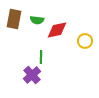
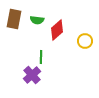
red diamond: rotated 30 degrees counterclockwise
